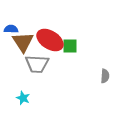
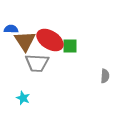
brown triangle: moved 2 px right, 1 px up
gray trapezoid: moved 1 px up
